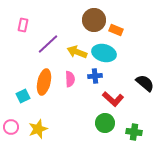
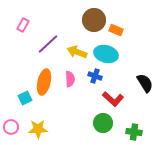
pink rectangle: rotated 16 degrees clockwise
cyan ellipse: moved 2 px right, 1 px down
blue cross: rotated 24 degrees clockwise
black semicircle: rotated 18 degrees clockwise
cyan square: moved 2 px right, 2 px down
green circle: moved 2 px left
yellow star: rotated 18 degrees clockwise
